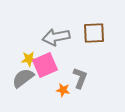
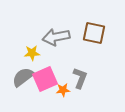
brown square: rotated 15 degrees clockwise
yellow star: moved 3 px right, 6 px up
pink square: moved 14 px down
gray semicircle: moved 1 px up
orange star: rotated 16 degrees counterclockwise
